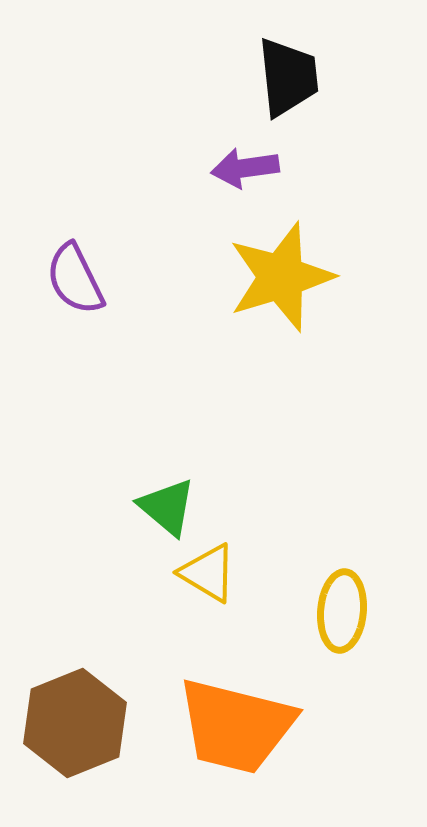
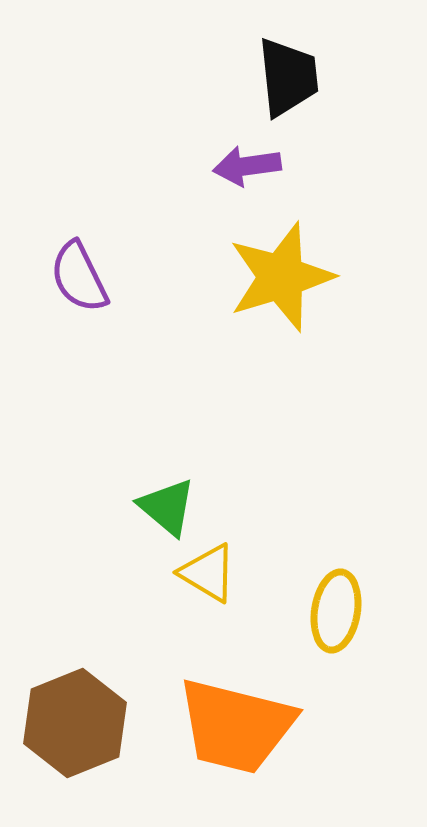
purple arrow: moved 2 px right, 2 px up
purple semicircle: moved 4 px right, 2 px up
yellow ellipse: moved 6 px left; rotated 4 degrees clockwise
